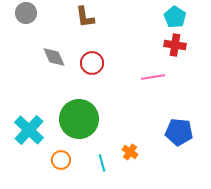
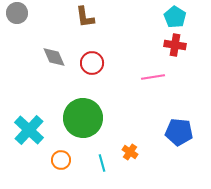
gray circle: moved 9 px left
green circle: moved 4 px right, 1 px up
